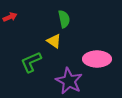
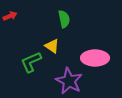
red arrow: moved 1 px up
yellow triangle: moved 2 px left, 5 px down
pink ellipse: moved 2 px left, 1 px up
